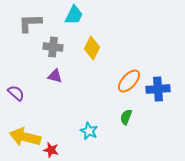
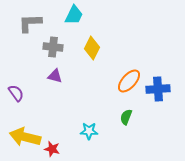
purple semicircle: rotated 12 degrees clockwise
cyan star: rotated 24 degrees counterclockwise
red star: moved 1 px right, 1 px up
